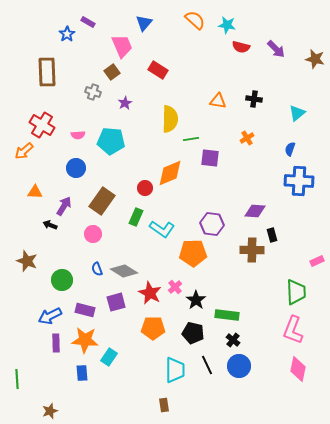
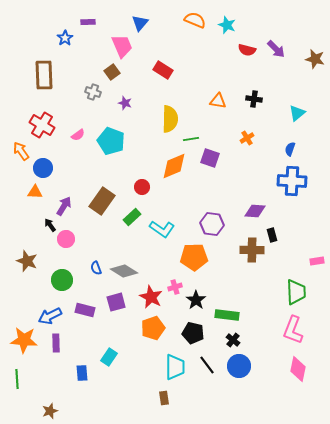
orange semicircle at (195, 20): rotated 20 degrees counterclockwise
purple rectangle at (88, 22): rotated 32 degrees counterclockwise
blue triangle at (144, 23): moved 4 px left
cyan star at (227, 25): rotated 12 degrees clockwise
blue star at (67, 34): moved 2 px left, 4 px down
red semicircle at (241, 47): moved 6 px right, 3 px down
red rectangle at (158, 70): moved 5 px right
brown rectangle at (47, 72): moved 3 px left, 3 px down
purple star at (125, 103): rotated 24 degrees counterclockwise
pink semicircle at (78, 135): rotated 32 degrees counterclockwise
cyan pentagon at (111, 141): rotated 16 degrees clockwise
orange arrow at (24, 151): moved 3 px left; rotated 96 degrees clockwise
purple square at (210, 158): rotated 12 degrees clockwise
blue circle at (76, 168): moved 33 px left
orange diamond at (170, 173): moved 4 px right, 7 px up
blue cross at (299, 181): moved 7 px left
red circle at (145, 188): moved 3 px left, 1 px up
green rectangle at (136, 217): moved 4 px left; rotated 24 degrees clockwise
black arrow at (50, 225): rotated 32 degrees clockwise
pink circle at (93, 234): moved 27 px left, 5 px down
orange pentagon at (193, 253): moved 1 px right, 4 px down
pink rectangle at (317, 261): rotated 16 degrees clockwise
blue semicircle at (97, 269): moved 1 px left, 1 px up
pink cross at (175, 287): rotated 24 degrees clockwise
red star at (150, 293): moved 1 px right, 4 px down
orange pentagon at (153, 328): rotated 20 degrees counterclockwise
orange star at (85, 340): moved 61 px left
black line at (207, 365): rotated 12 degrees counterclockwise
cyan trapezoid at (175, 370): moved 3 px up
brown rectangle at (164, 405): moved 7 px up
